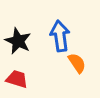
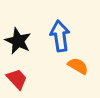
orange semicircle: moved 1 px right, 3 px down; rotated 25 degrees counterclockwise
red trapezoid: rotated 30 degrees clockwise
